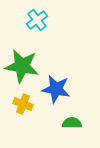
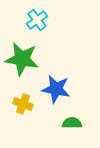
green star: moved 7 px up
